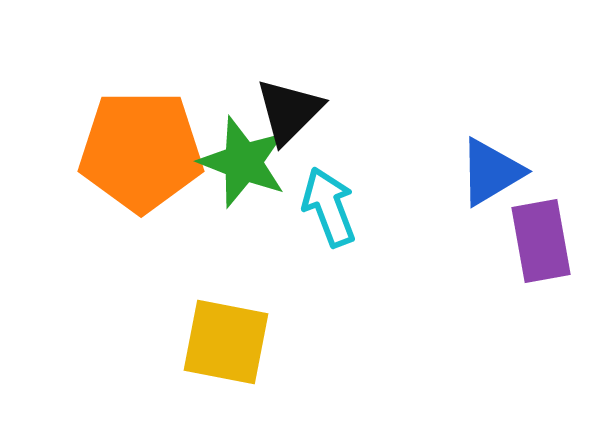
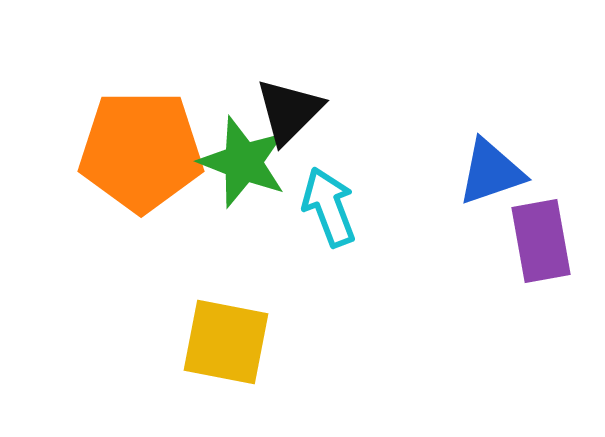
blue triangle: rotated 12 degrees clockwise
